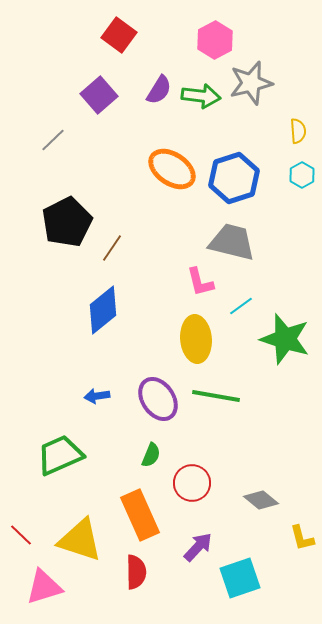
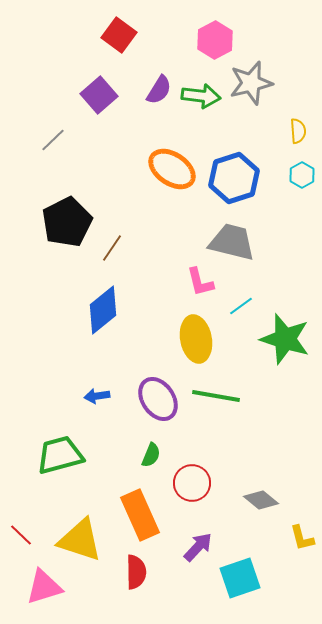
yellow ellipse: rotated 6 degrees counterclockwise
green trapezoid: rotated 9 degrees clockwise
